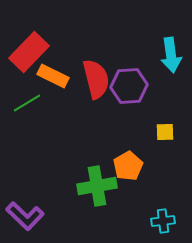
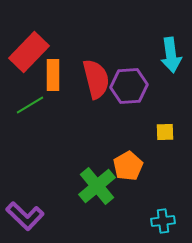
orange rectangle: moved 1 px up; rotated 64 degrees clockwise
green line: moved 3 px right, 2 px down
green cross: rotated 30 degrees counterclockwise
